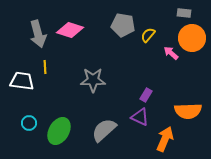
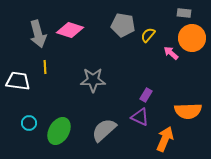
white trapezoid: moved 4 px left
